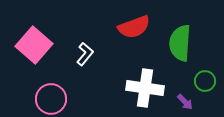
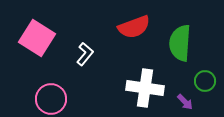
pink square: moved 3 px right, 7 px up; rotated 9 degrees counterclockwise
